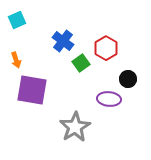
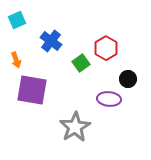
blue cross: moved 12 px left
